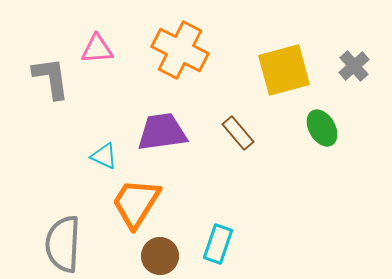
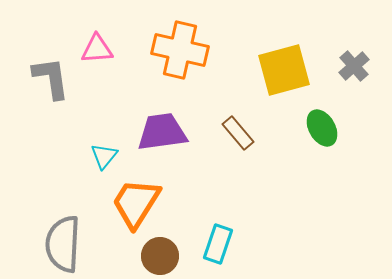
orange cross: rotated 14 degrees counterclockwise
cyan triangle: rotated 44 degrees clockwise
